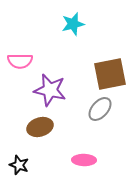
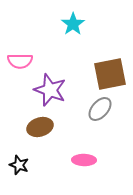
cyan star: rotated 20 degrees counterclockwise
purple star: rotated 8 degrees clockwise
